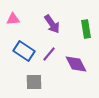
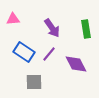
purple arrow: moved 4 px down
blue rectangle: moved 1 px down
